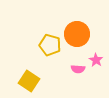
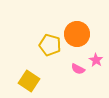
pink semicircle: rotated 24 degrees clockwise
